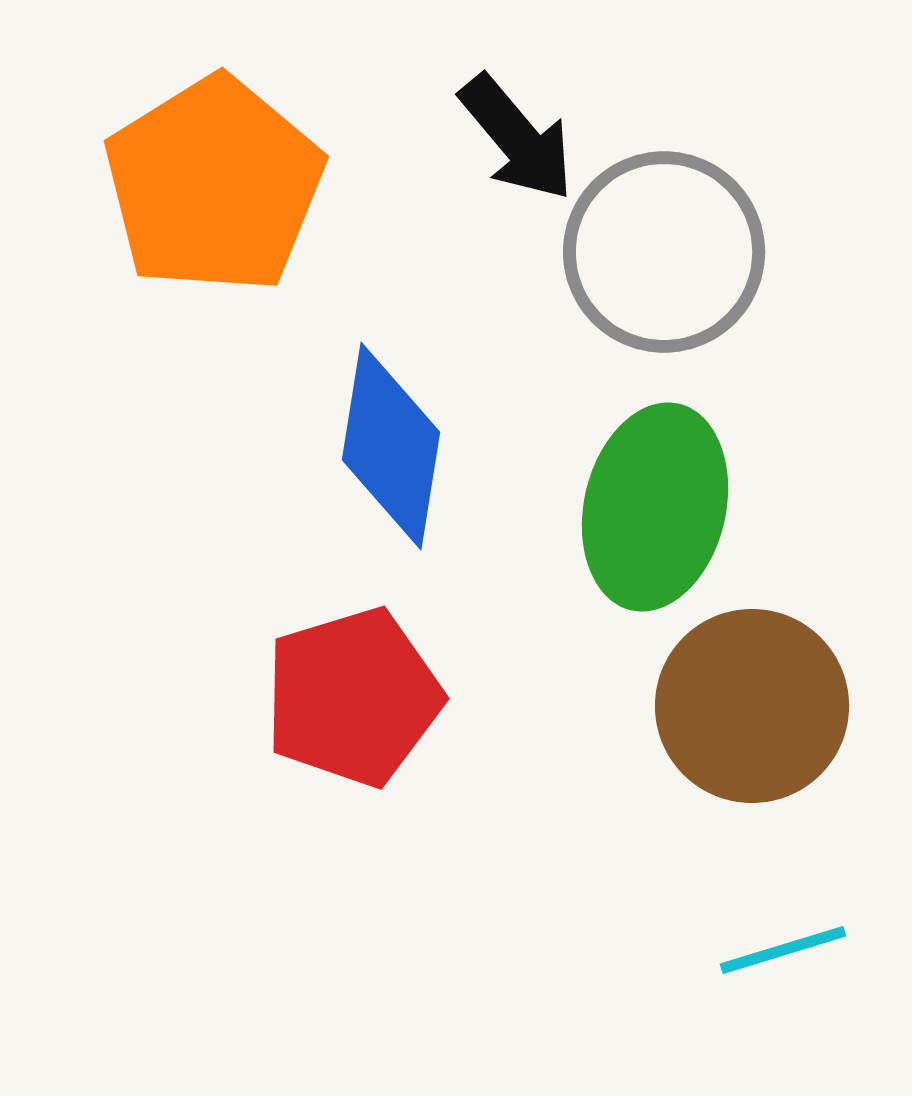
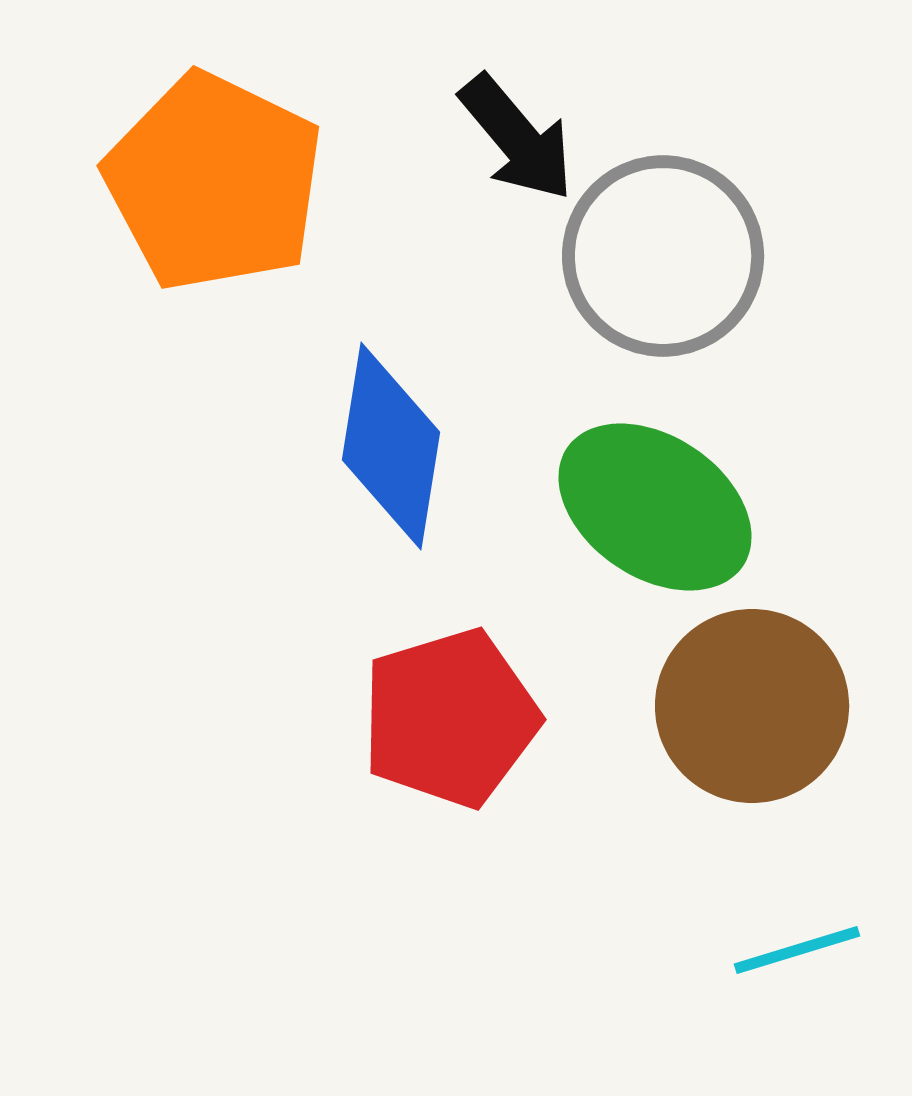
orange pentagon: moved 3 px up; rotated 14 degrees counterclockwise
gray circle: moved 1 px left, 4 px down
green ellipse: rotated 69 degrees counterclockwise
red pentagon: moved 97 px right, 21 px down
cyan line: moved 14 px right
